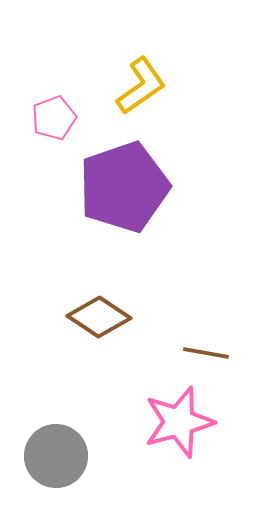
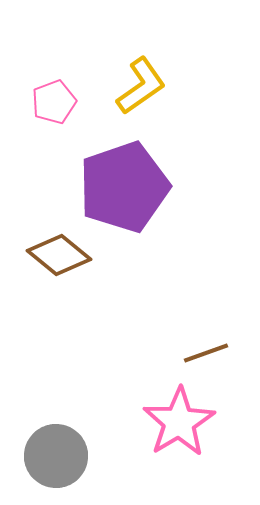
pink pentagon: moved 16 px up
brown diamond: moved 40 px left, 62 px up; rotated 6 degrees clockwise
brown line: rotated 30 degrees counterclockwise
pink star: rotated 16 degrees counterclockwise
